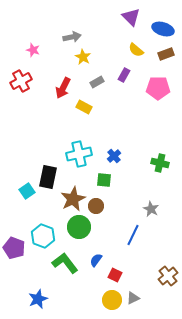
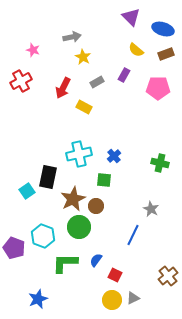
green L-shape: rotated 52 degrees counterclockwise
